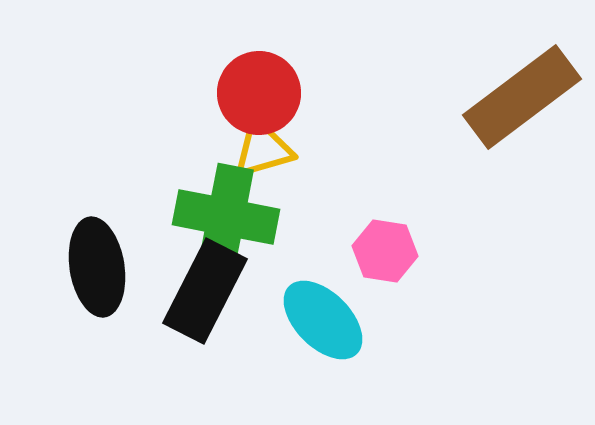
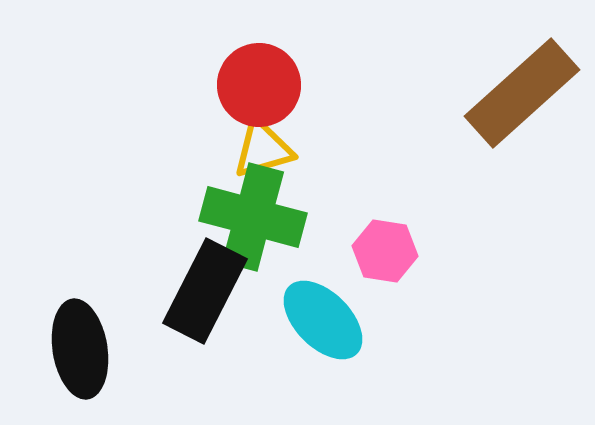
red circle: moved 8 px up
brown rectangle: moved 4 px up; rotated 5 degrees counterclockwise
green cross: moved 27 px right; rotated 4 degrees clockwise
black ellipse: moved 17 px left, 82 px down
